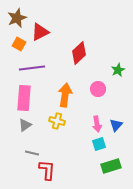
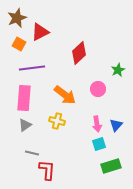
orange arrow: rotated 120 degrees clockwise
